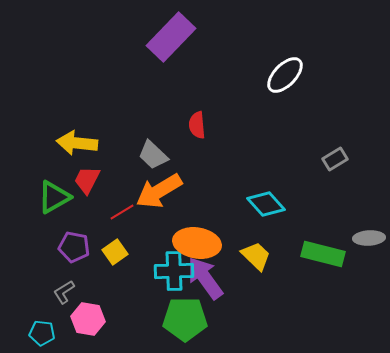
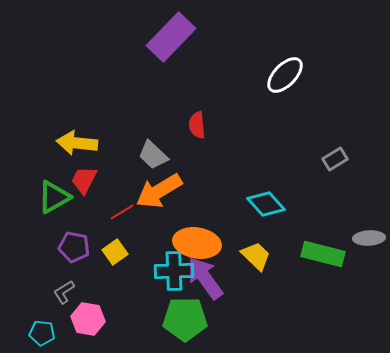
red trapezoid: moved 3 px left
